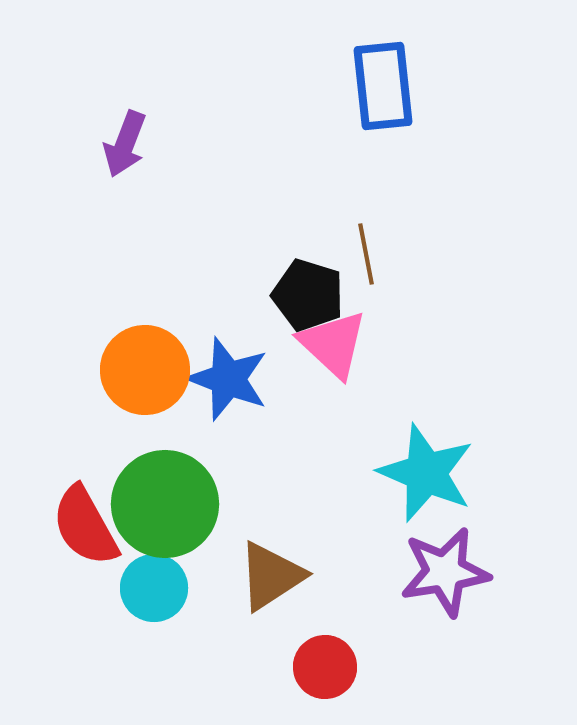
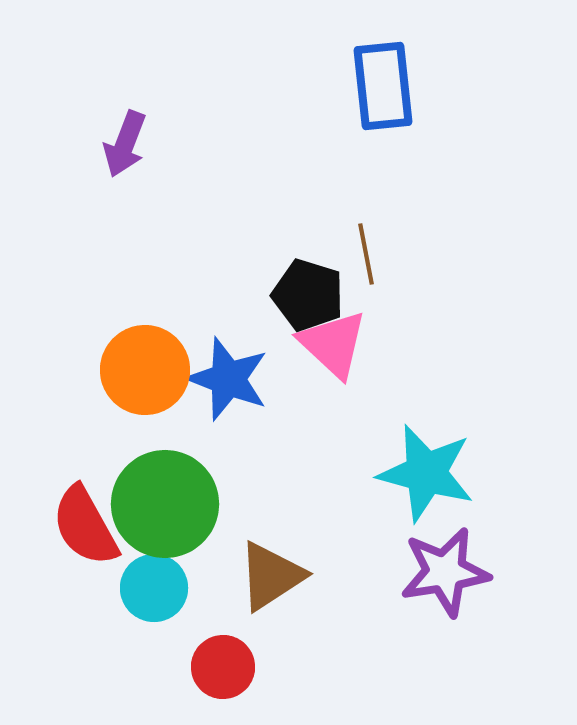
cyan star: rotated 8 degrees counterclockwise
red circle: moved 102 px left
